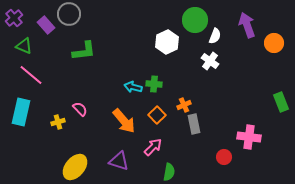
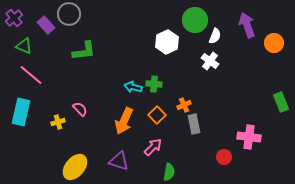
orange arrow: rotated 64 degrees clockwise
